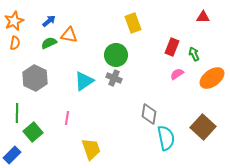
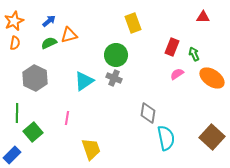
orange triangle: rotated 24 degrees counterclockwise
orange ellipse: rotated 70 degrees clockwise
gray diamond: moved 1 px left, 1 px up
brown square: moved 9 px right, 10 px down
